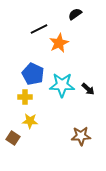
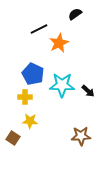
black arrow: moved 2 px down
